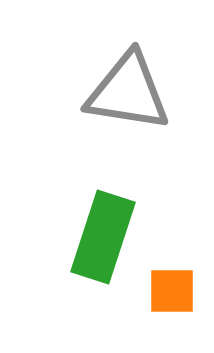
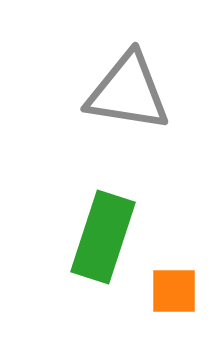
orange square: moved 2 px right
